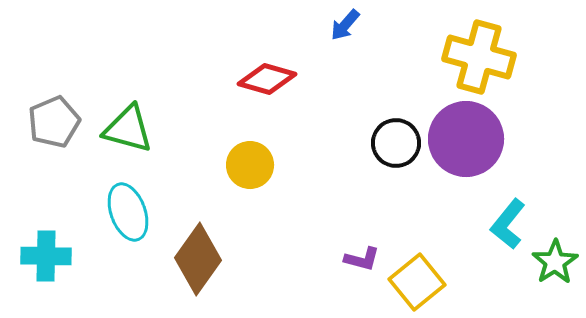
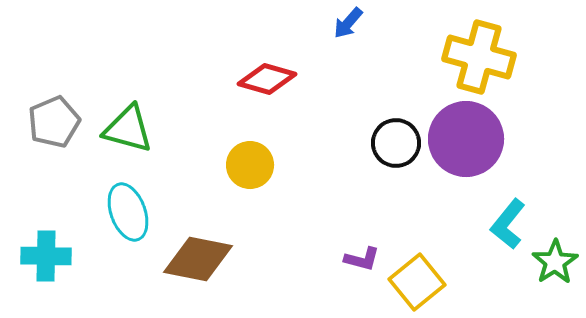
blue arrow: moved 3 px right, 2 px up
brown diamond: rotated 66 degrees clockwise
